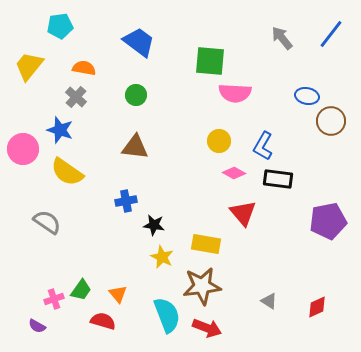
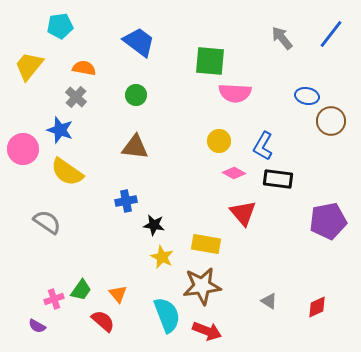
red semicircle: rotated 25 degrees clockwise
red arrow: moved 3 px down
